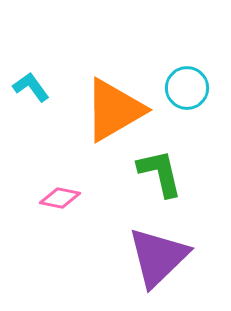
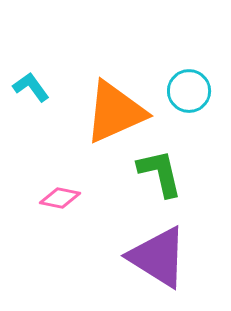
cyan circle: moved 2 px right, 3 px down
orange triangle: moved 1 px right, 2 px down; rotated 6 degrees clockwise
purple triangle: rotated 44 degrees counterclockwise
